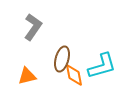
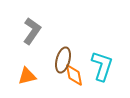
gray L-shape: moved 1 px left, 4 px down
brown ellipse: moved 1 px right, 1 px down
cyan L-shape: rotated 56 degrees counterclockwise
